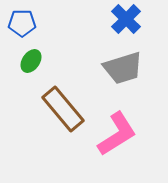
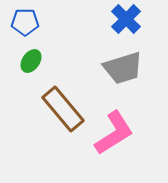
blue pentagon: moved 3 px right, 1 px up
pink L-shape: moved 3 px left, 1 px up
